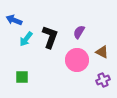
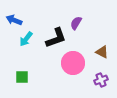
purple semicircle: moved 3 px left, 9 px up
black L-shape: moved 6 px right, 1 px down; rotated 50 degrees clockwise
pink circle: moved 4 px left, 3 px down
purple cross: moved 2 px left
